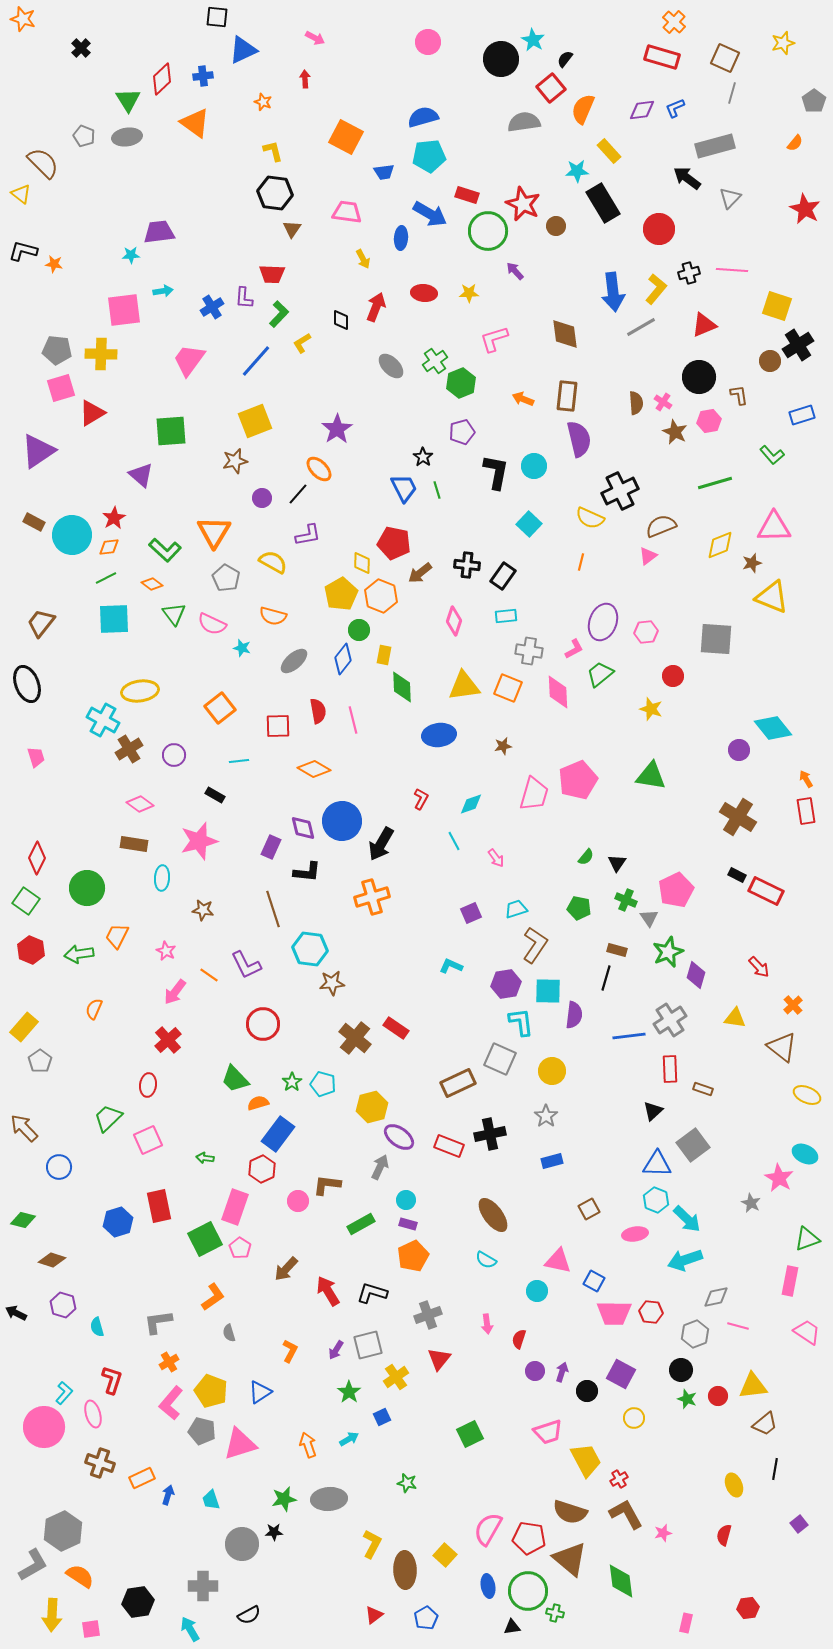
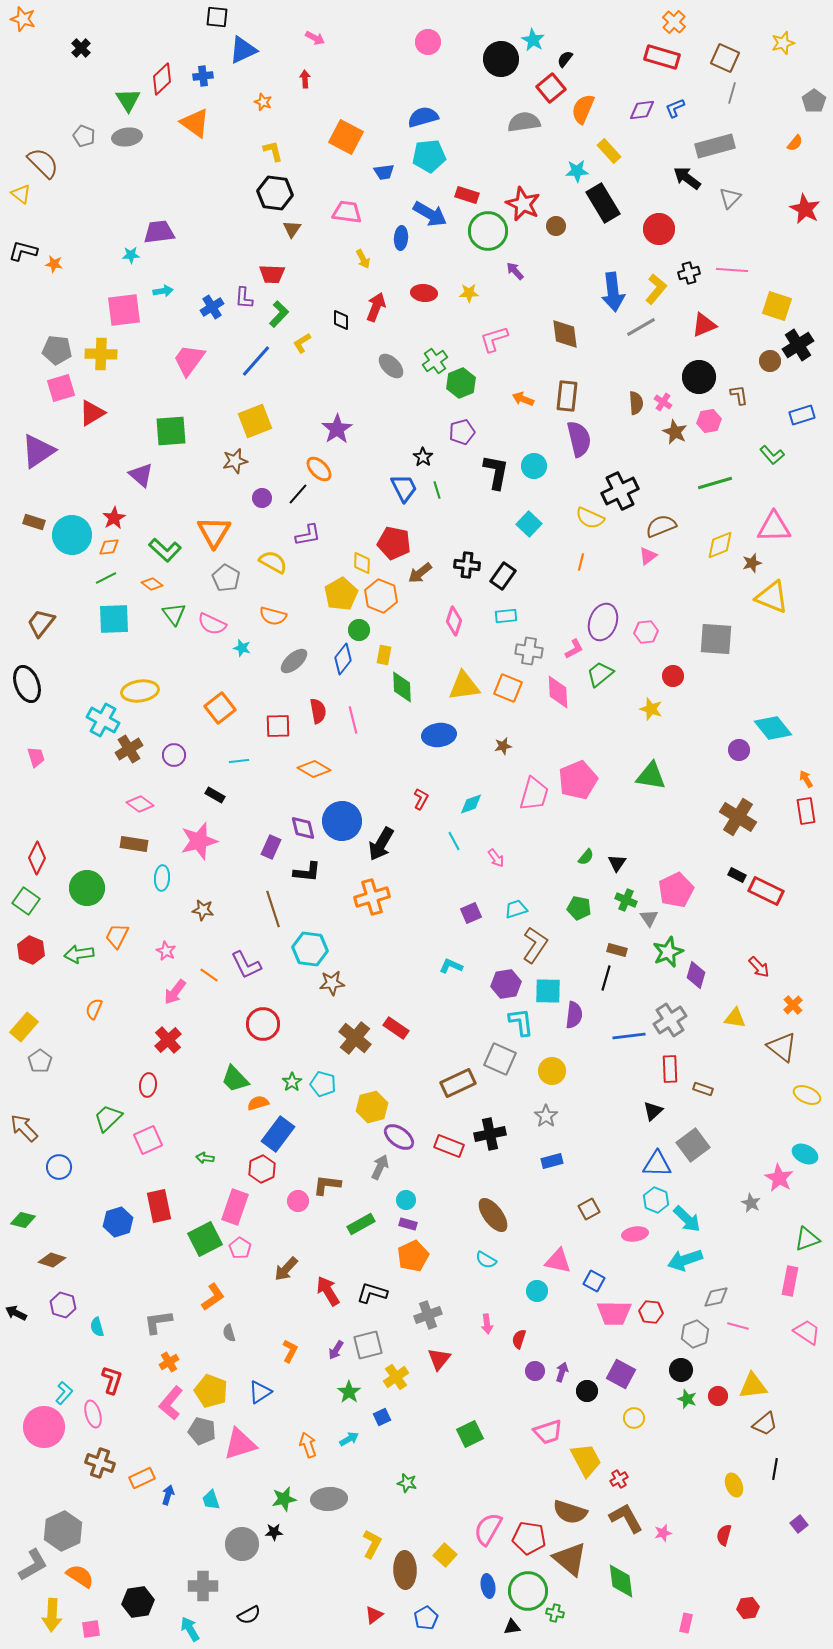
brown rectangle at (34, 522): rotated 10 degrees counterclockwise
brown L-shape at (626, 1514): moved 4 px down
